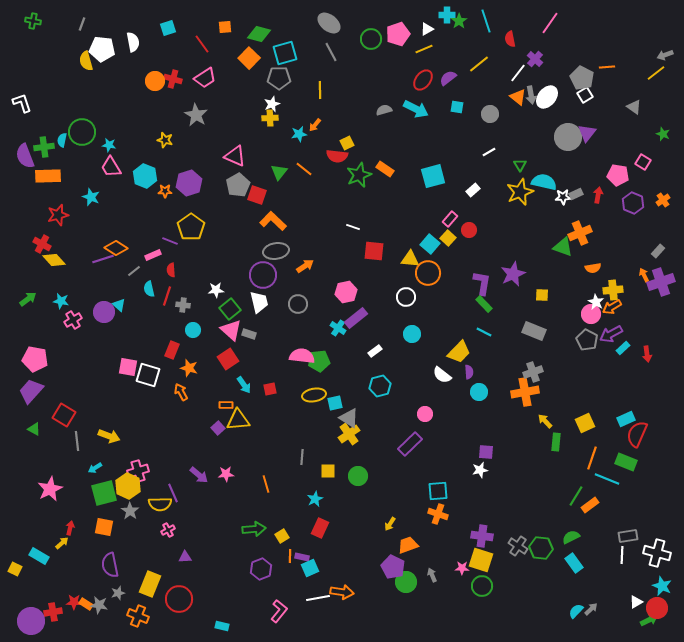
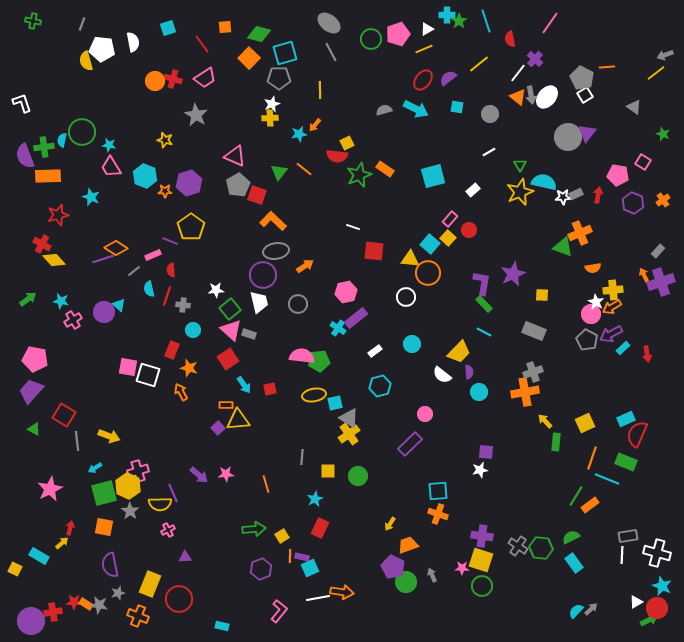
cyan circle at (412, 334): moved 10 px down
